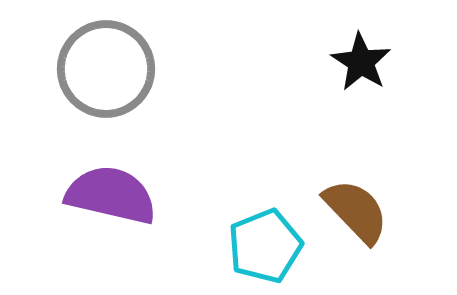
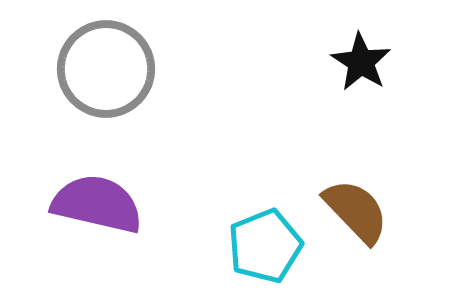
purple semicircle: moved 14 px left, 9 px down
